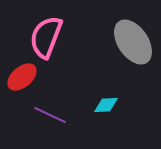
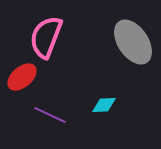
cyan diamond: moved 2 px left
